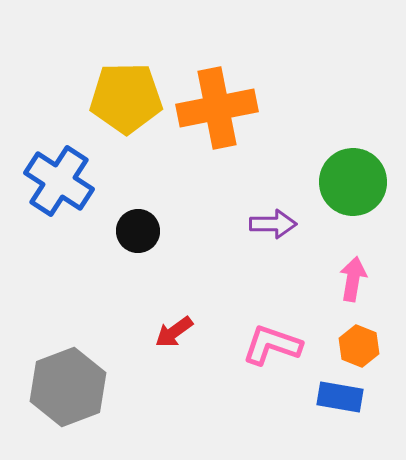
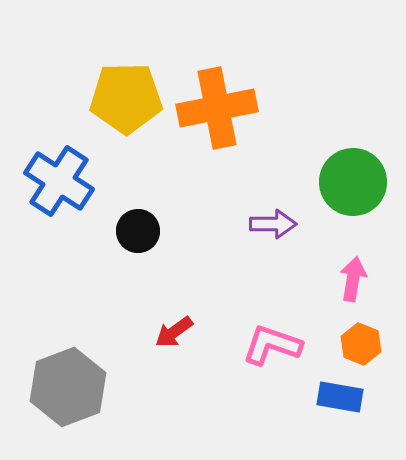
orange hexagon: moved 2 px right, 2 px up
